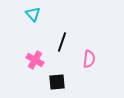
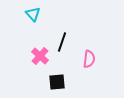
pink cross: moved 5 px right, 4 px up; rotated 12 degrees clockwise
